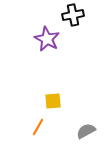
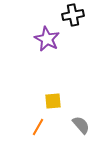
gray semicircle: moved 5 px left, 6 px up; rotated 78 degrees clockwise
